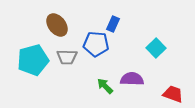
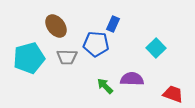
brown ellipse: moved 1 px left, 1 px down
cyan pentagon: moved 4 px left, 2 px up
